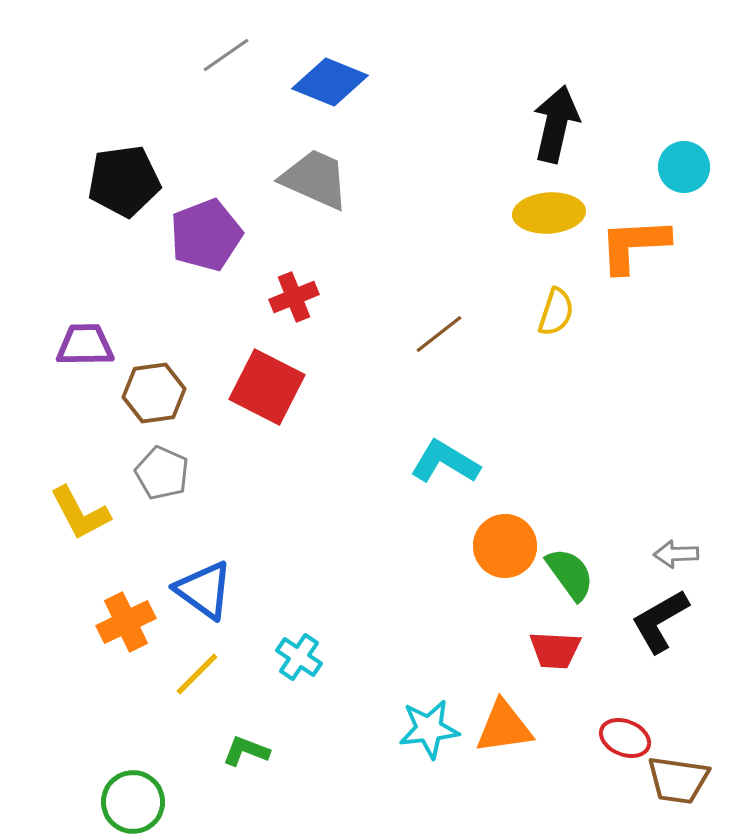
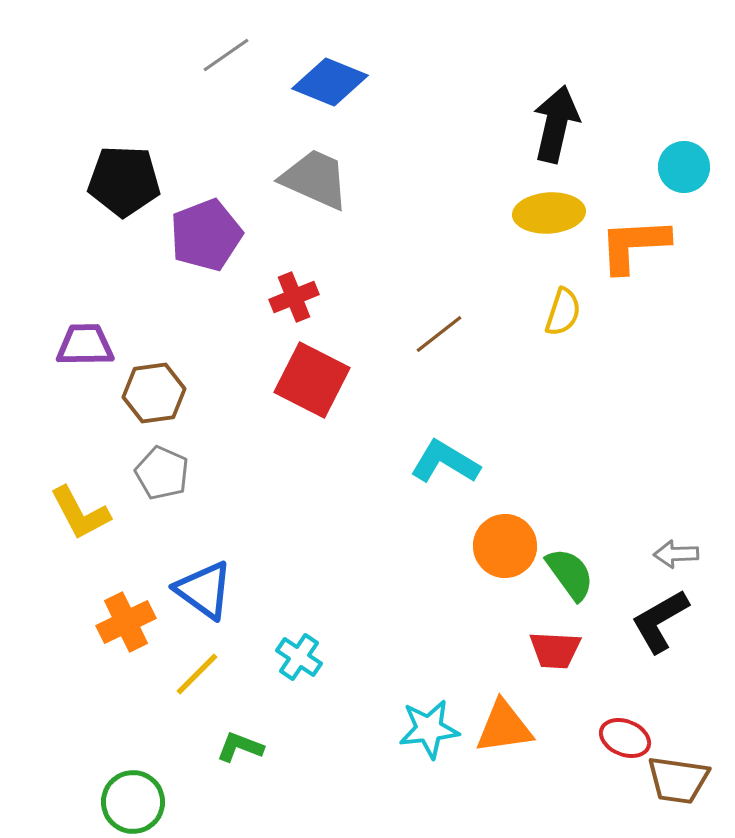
black pentagon: rotated 10 degrees clockwise
yellow semicircle: moved 7 px right
red square: moved 45 px right, 7 px up
green L-shape: moved 6 px left, 4 px up
